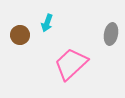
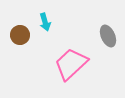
cyan arrow: moved 2 px left, 1 px up; rotated 36 degrees counterclockwise
gray ellipse: moved 3 px left, 2 px down; rotated 35 degrees counterclockwise
